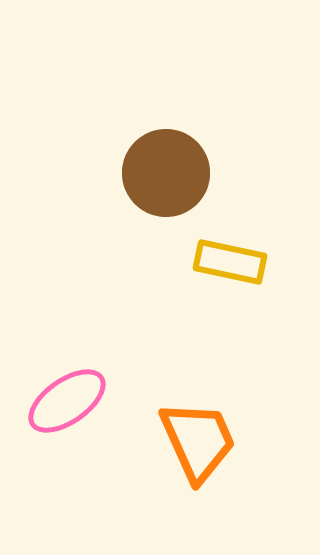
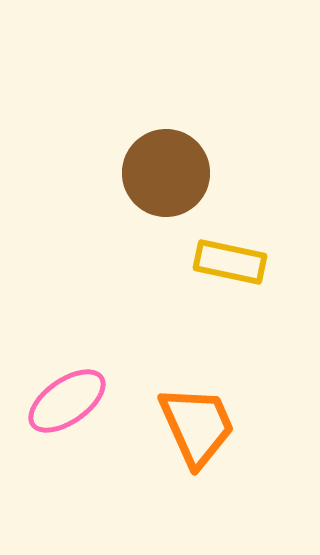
orange trapezoid: moved 1 px left, 15 px up
